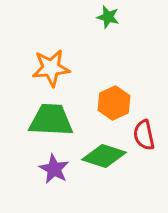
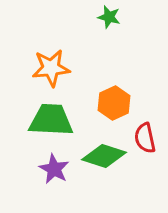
green star: moved 1 px right
red semicircle: moved 1 px right, 3 px down
